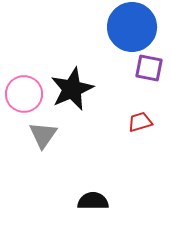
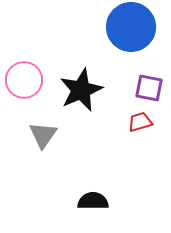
blue circle: moved 1 px left
purple square: moved 20 px down
black star: moved 9 px right, 1 px down
pink circle: moved 14 px up
